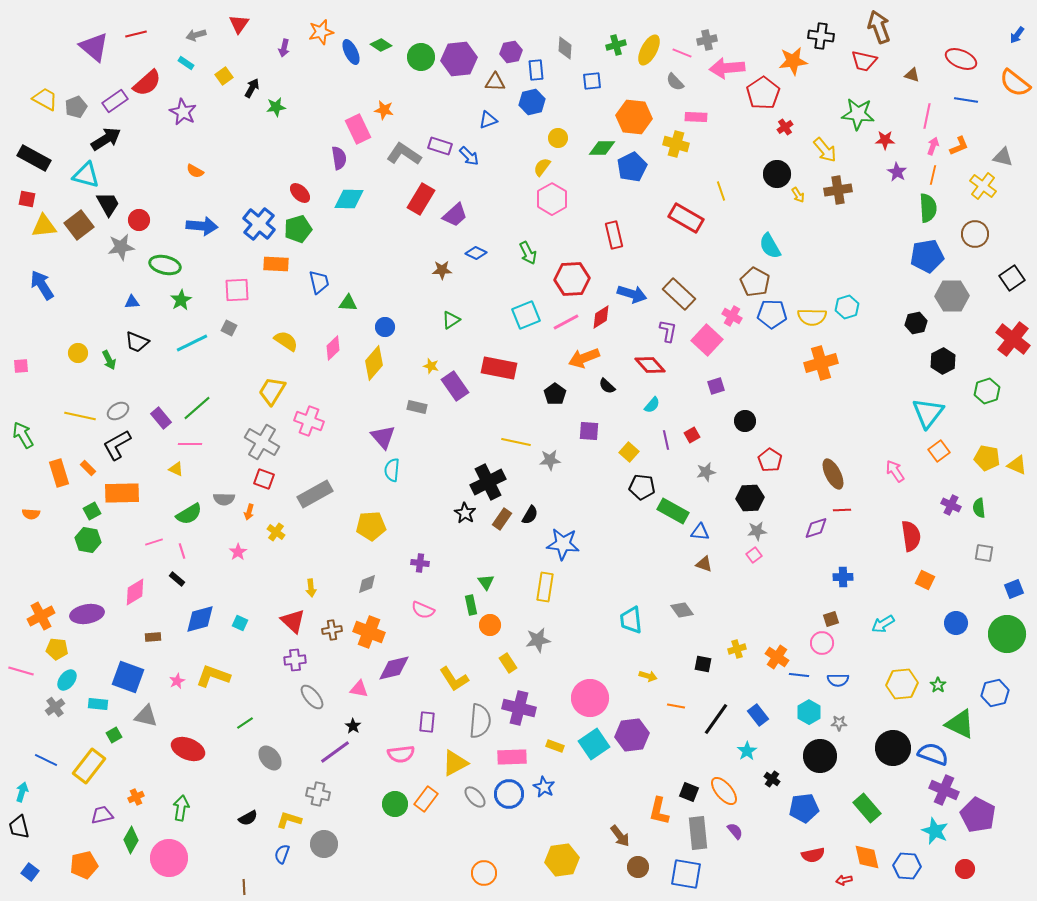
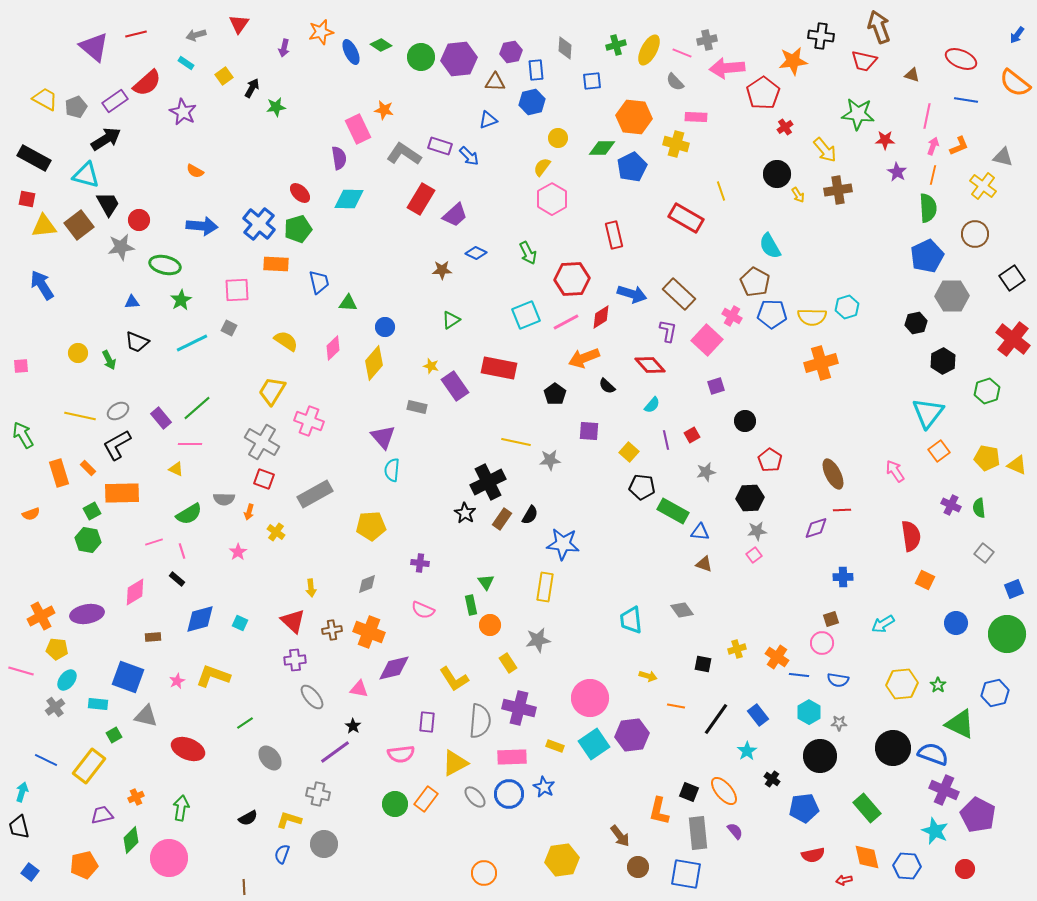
blue pentagon at (927, 256): rotated 16 degrees counterclockwise
orange semicircle at (31, 514): rotated 24 degrees counterclockwise
gray square at (984, 553): rotated 30 degrees clockwise
blue semicircle at (838, 680): rotated 10 degrees clockwise
green diamond at (131, 840): rotated 16 degrees clockwise
